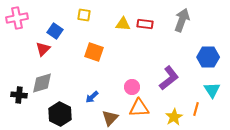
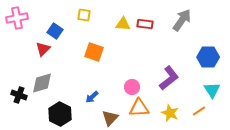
gray arrow: rotated 15 degrees clockwise
black cross: rotated 14 degrees clockwise
orange line: moved 3 px right, 2 px down; rotated 40 degrees clockwise
yellow star: moved 4 px left, 4 px up; rotated 18 degrees counterclockwise
